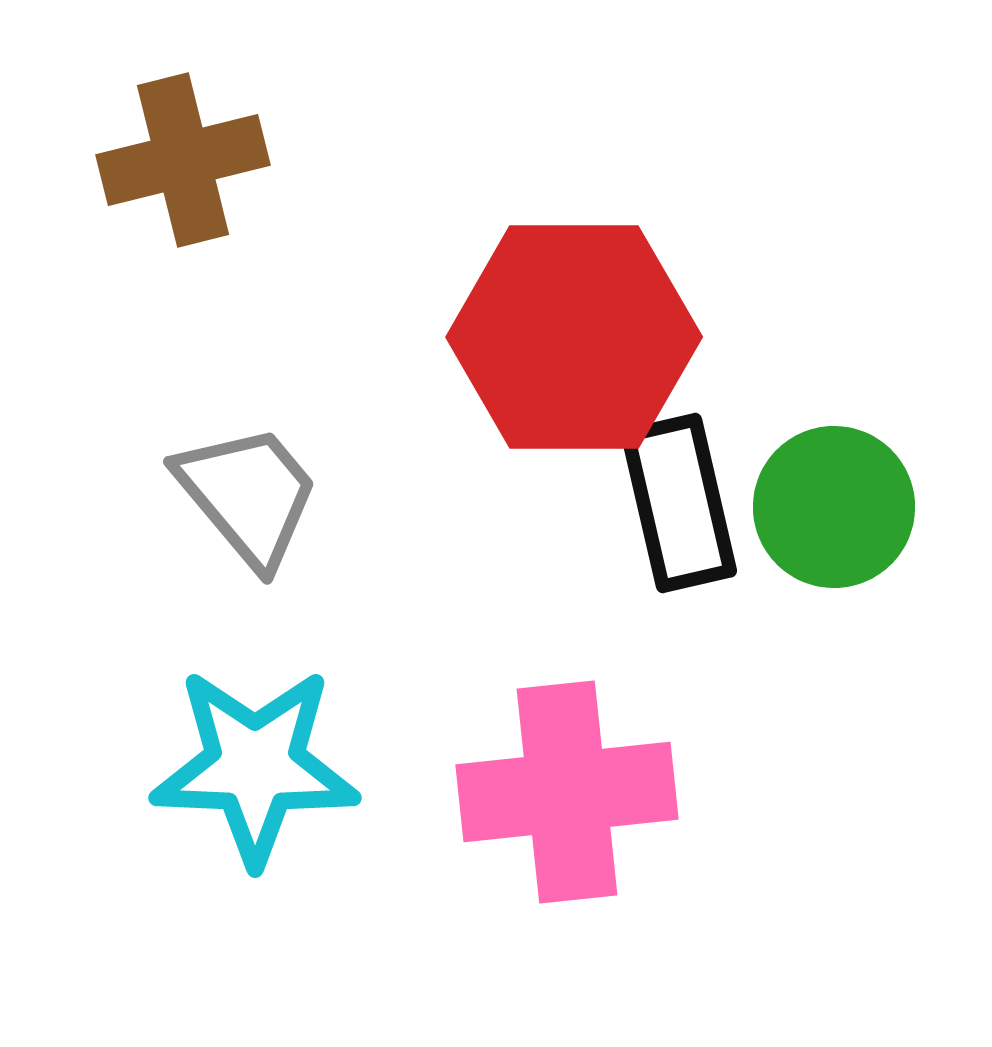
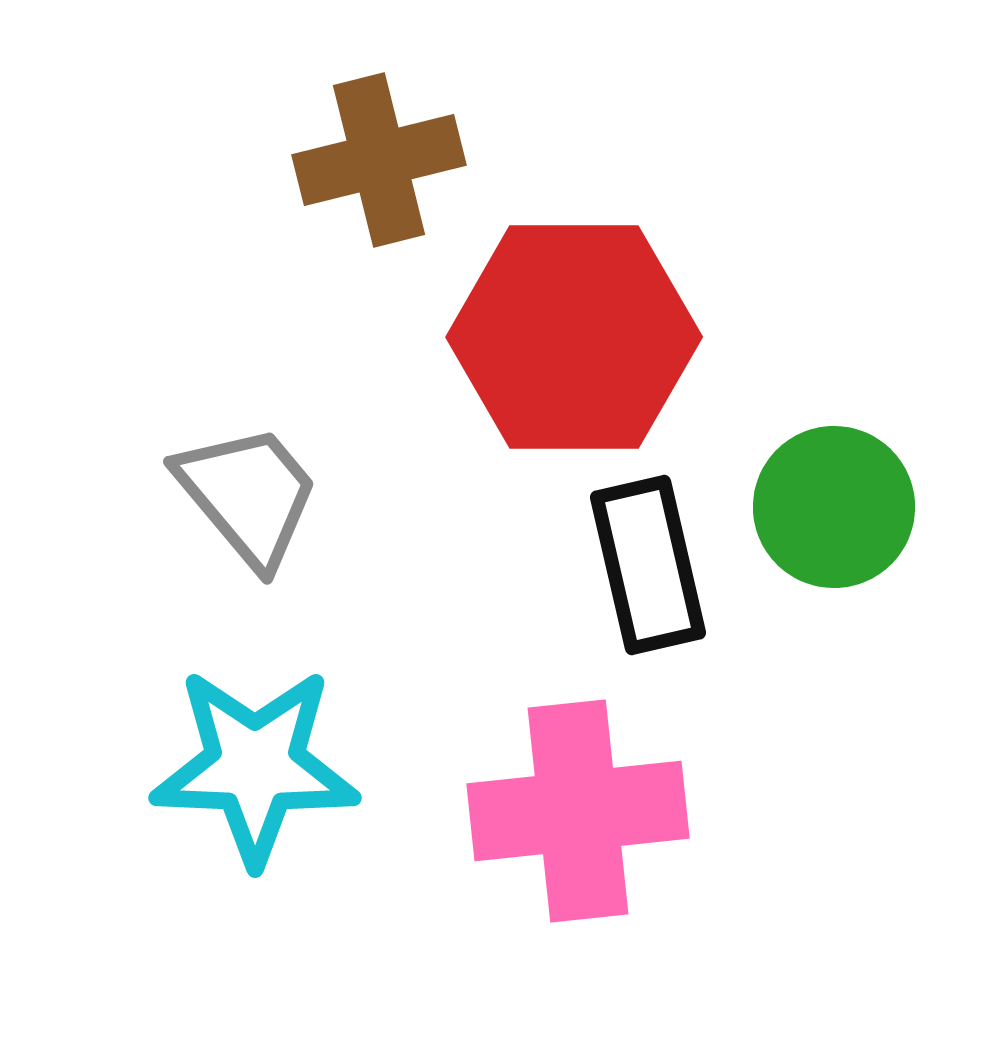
brown cross: moved 196 px right
black rectangle: moved 31 px left, 62 px down
pink cross: moved 11 px right, 19 px down
